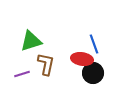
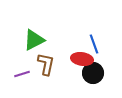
green triangle: moved 3 px right, 1 px up; rotated 10 degrees counterclockwise
